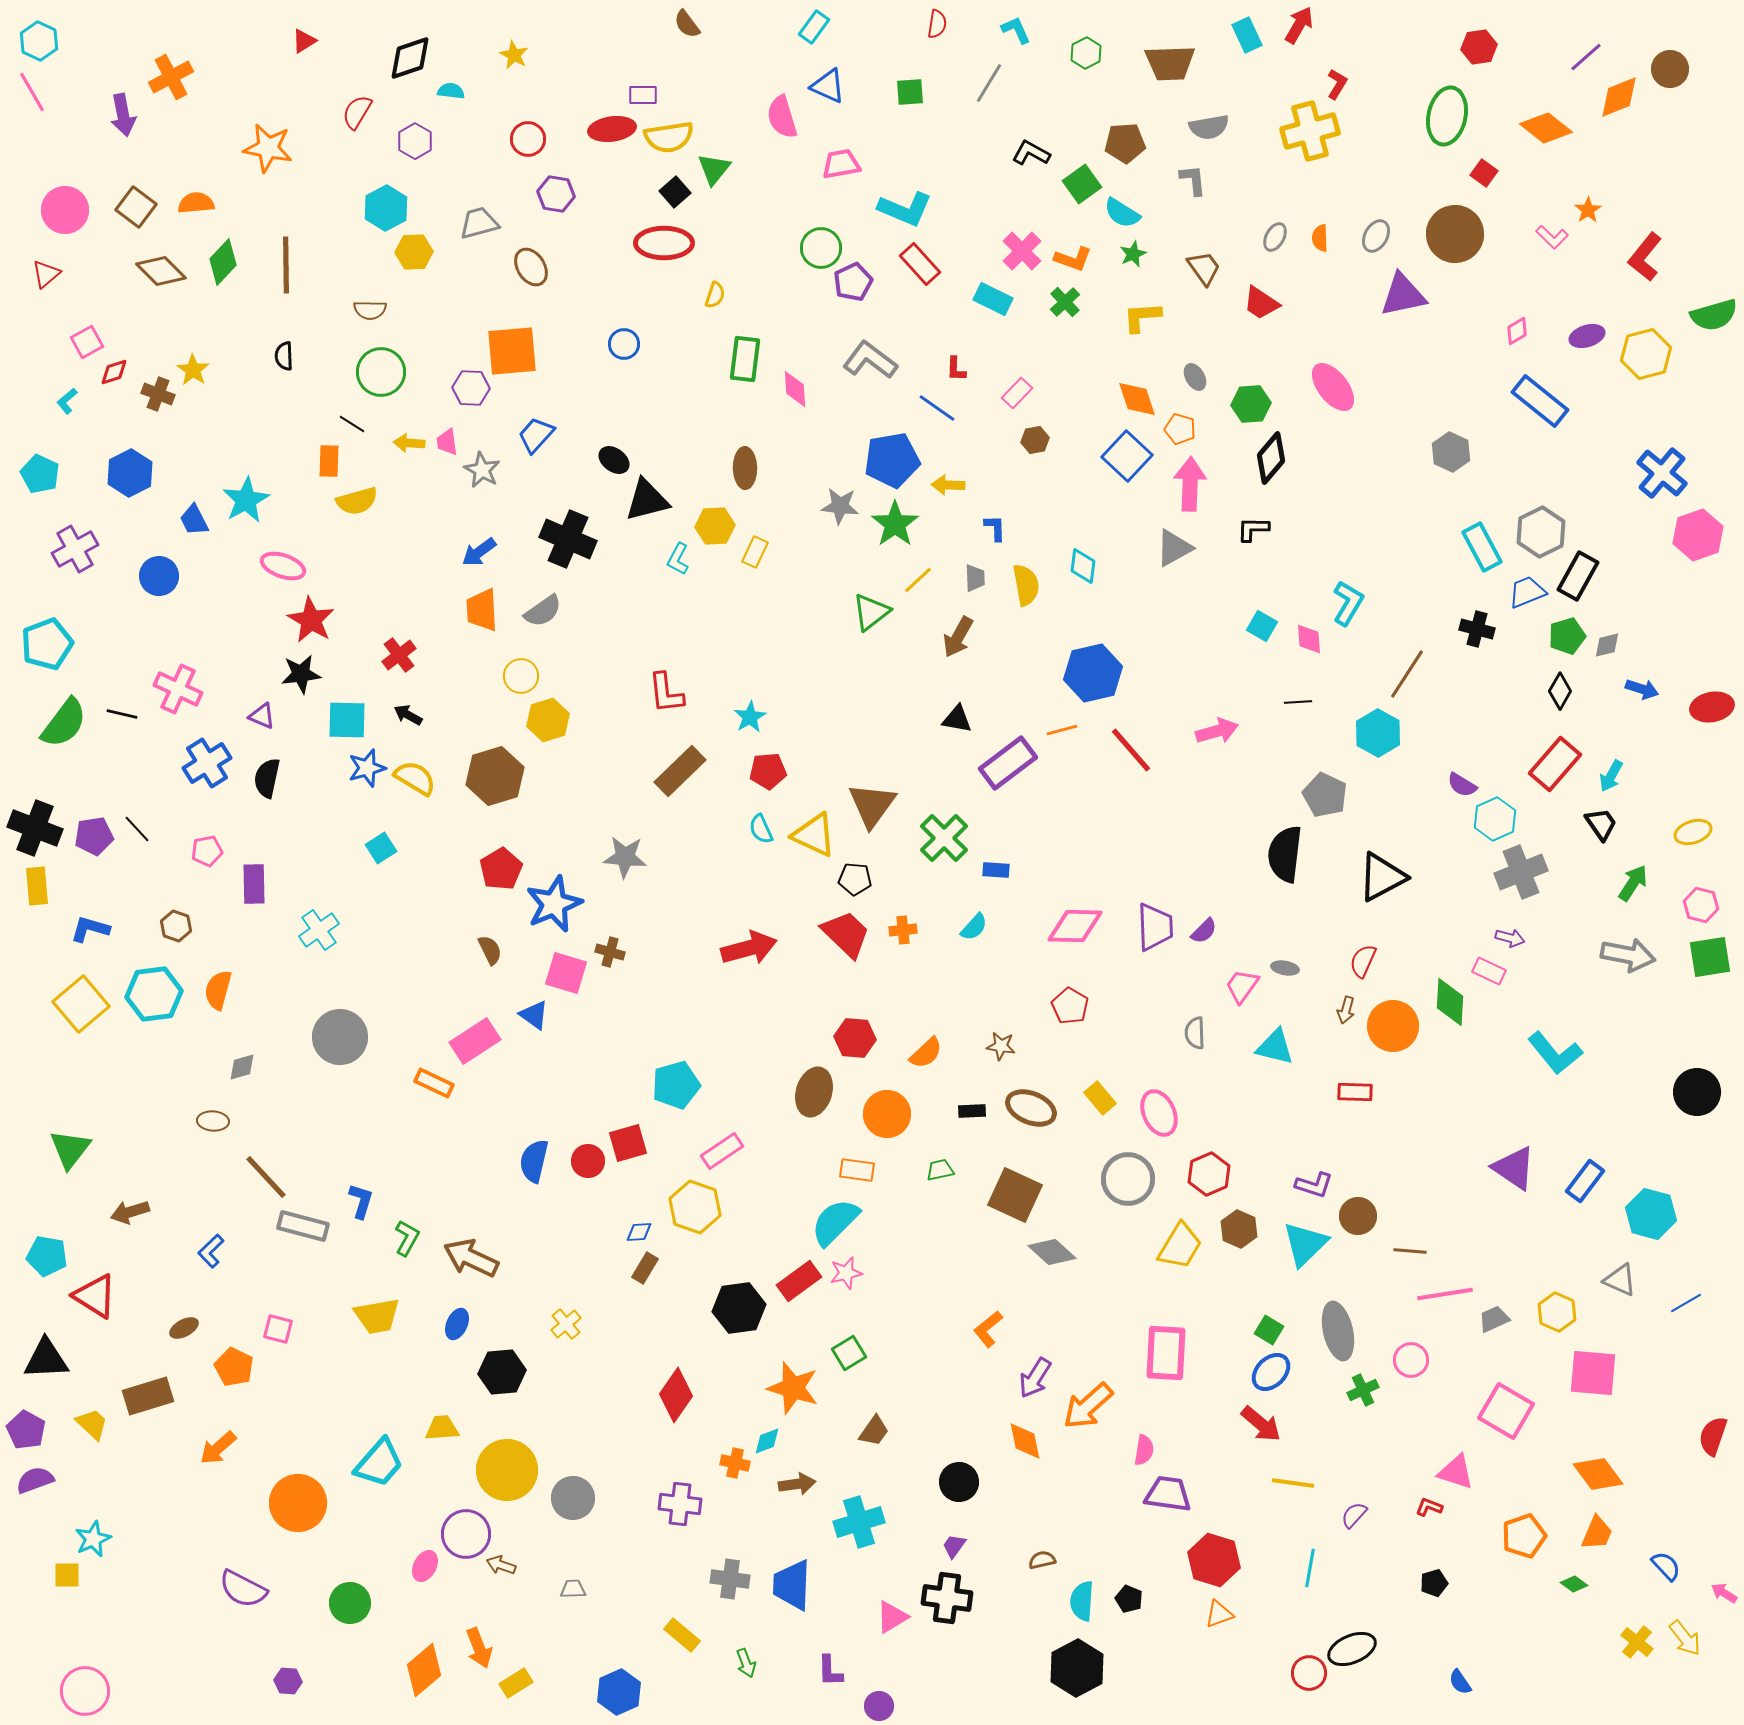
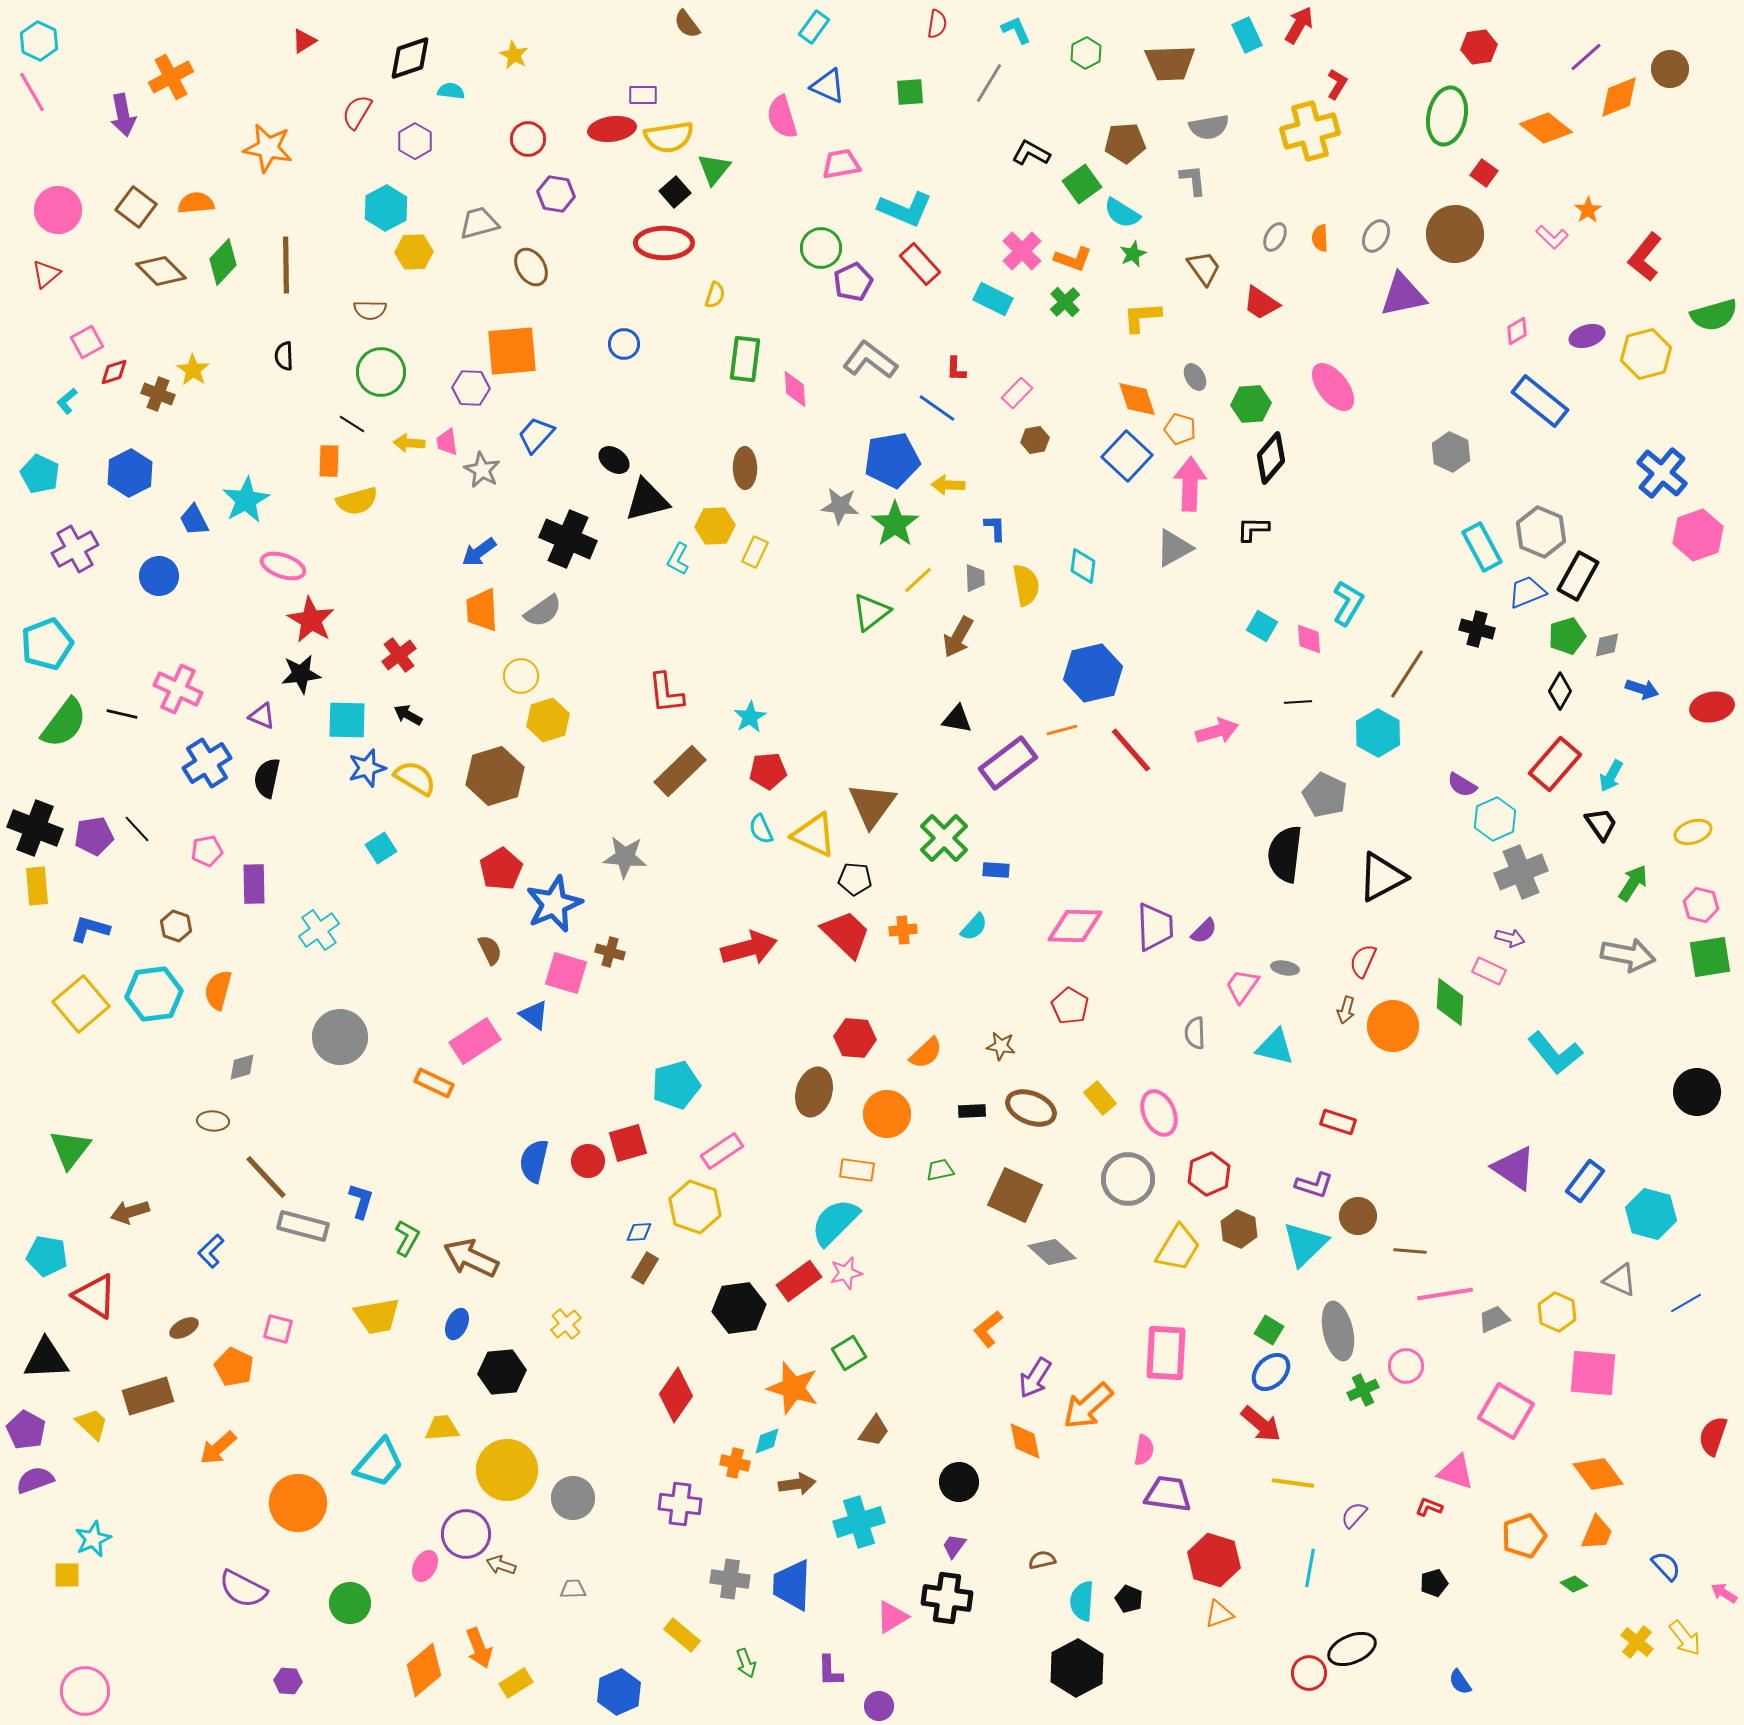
pink circle at (65, 210): moved 7 px left
gray hexagon at (1541, 532): rotated 12 degrees counterclockwise
red rectangle at (1355, 1092): moved 17 px left, 30 px down; rotated 16 degrees clockwise
yellow trapezoid at (1180, 1246): moved 2 px left, 2 px down
pink circle at (1411, 1360): moved 5 px left, 6 px down
